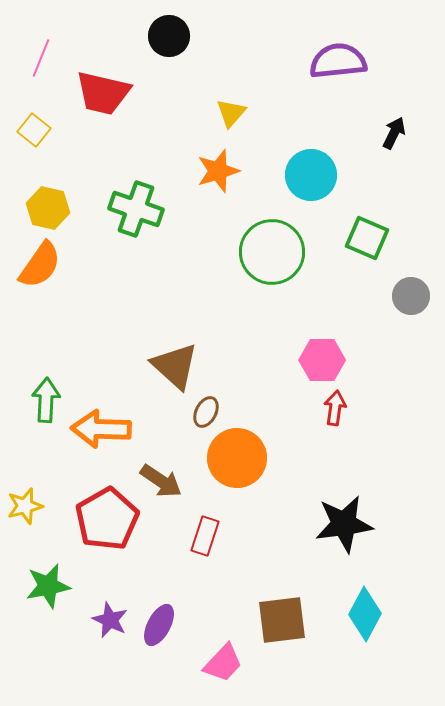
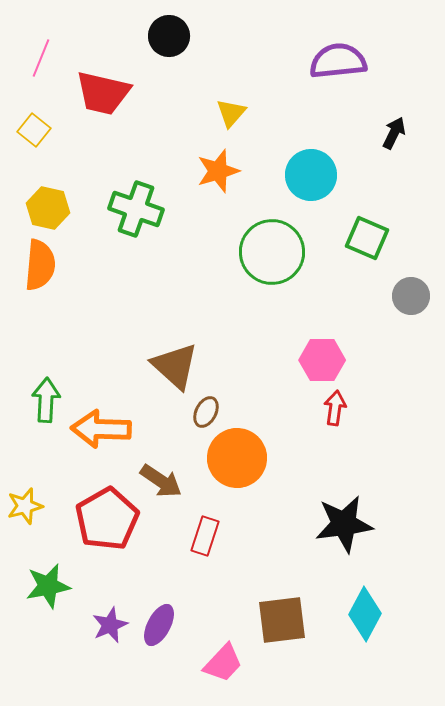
orange semicircle: rotated 30 degrees counterclockwise
purple star: moved 5 px down; rotated 24 degrees clockwise
